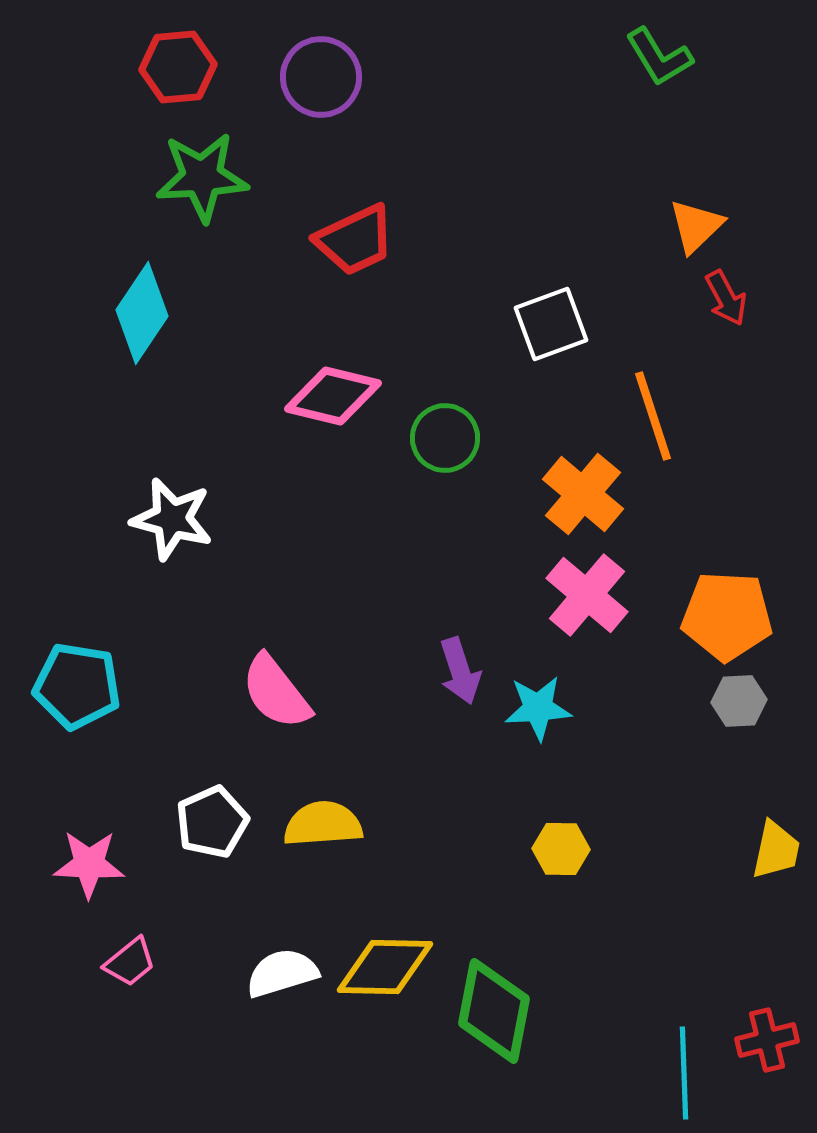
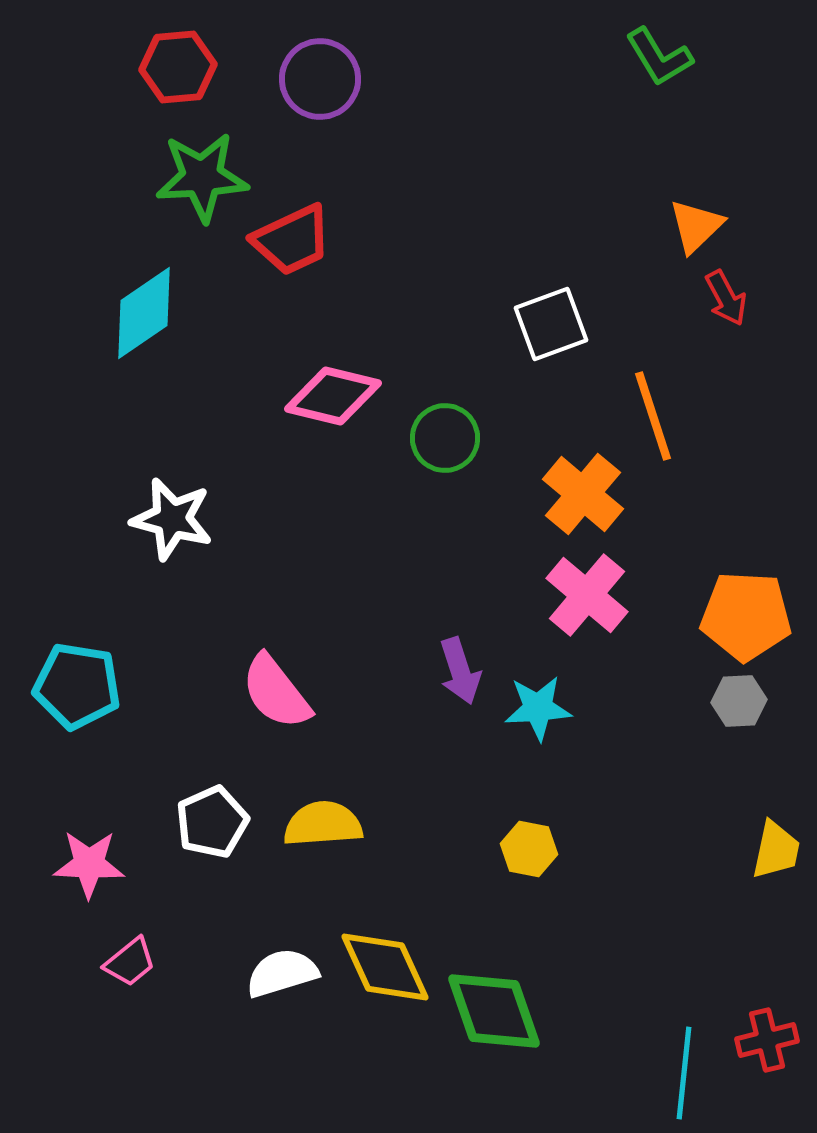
purple circle: moved 1 px left, 2 px down
red trapezoid: moved 63 px left
cyan diamond: moved 2 px right; rotated 22 degrees clockwise
orange pentagon: moved 19 px right
yellow hexagon: moved 32 px left; rotated 10 degrees clockwise
yellow diamond: rotated 64 degrees clockwise
green diamond: rotated 30 degrees counterclockwise
cyan line: rotated 8 degrees clockwise
